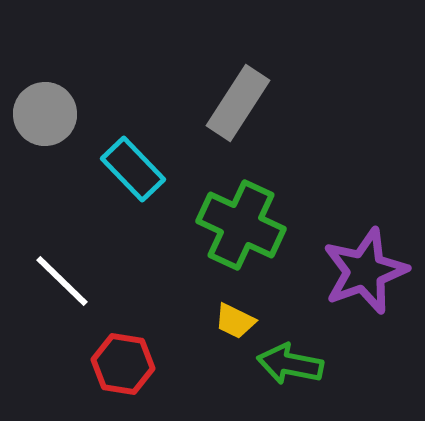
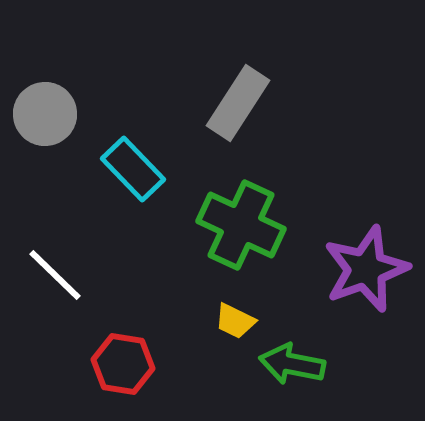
purple star: moved 1 px right, 2 px up
white line: moved 7 px left, 6 px up
green arrow: moved 2 px right
